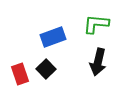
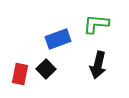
blue rectangle: moved 5 px right, 2 px down
black arrow: moved 3 px down
red rectangle: rotated 30 degrees clockwise
